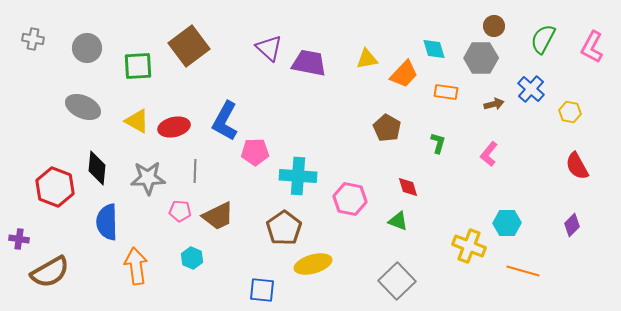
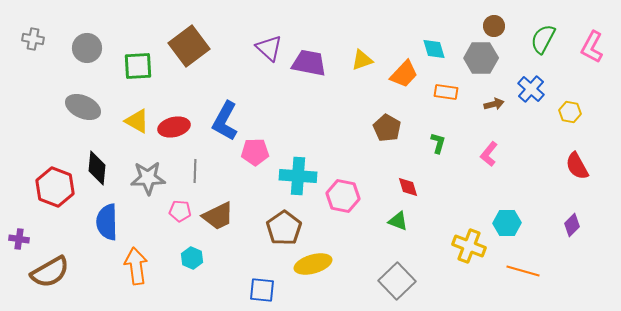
yellow triangle at (367, 59): moved 5 px left, 1 px down; rotated 10 degrees counterclockwise
pink hexagon at (350, 199): moved 7 px left, 3 px up
